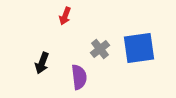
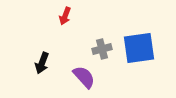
gray cross: moved 2 px right; rotated 24 degrees clockwise
purple semicircle: moved 5 px right; rotated 35 degrees counterclockwise
